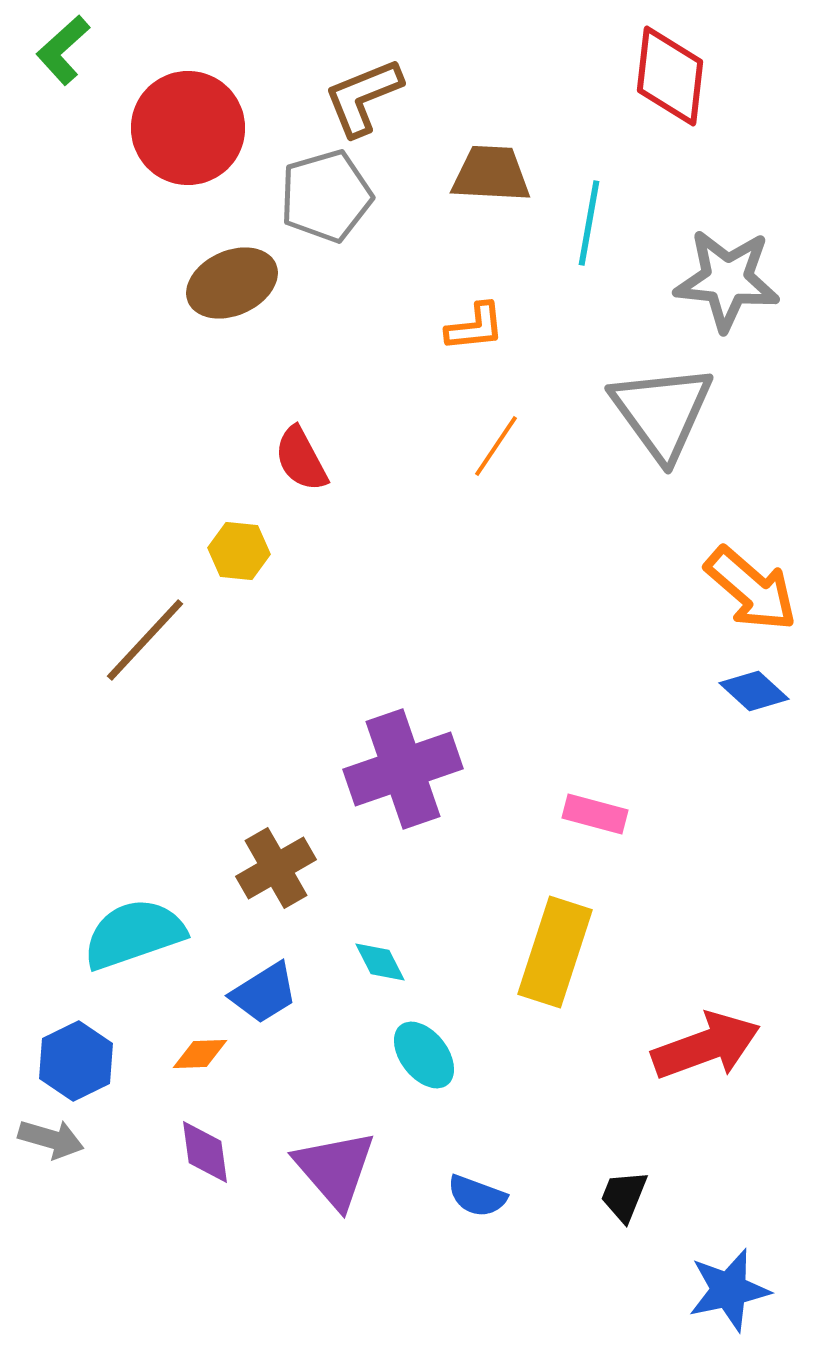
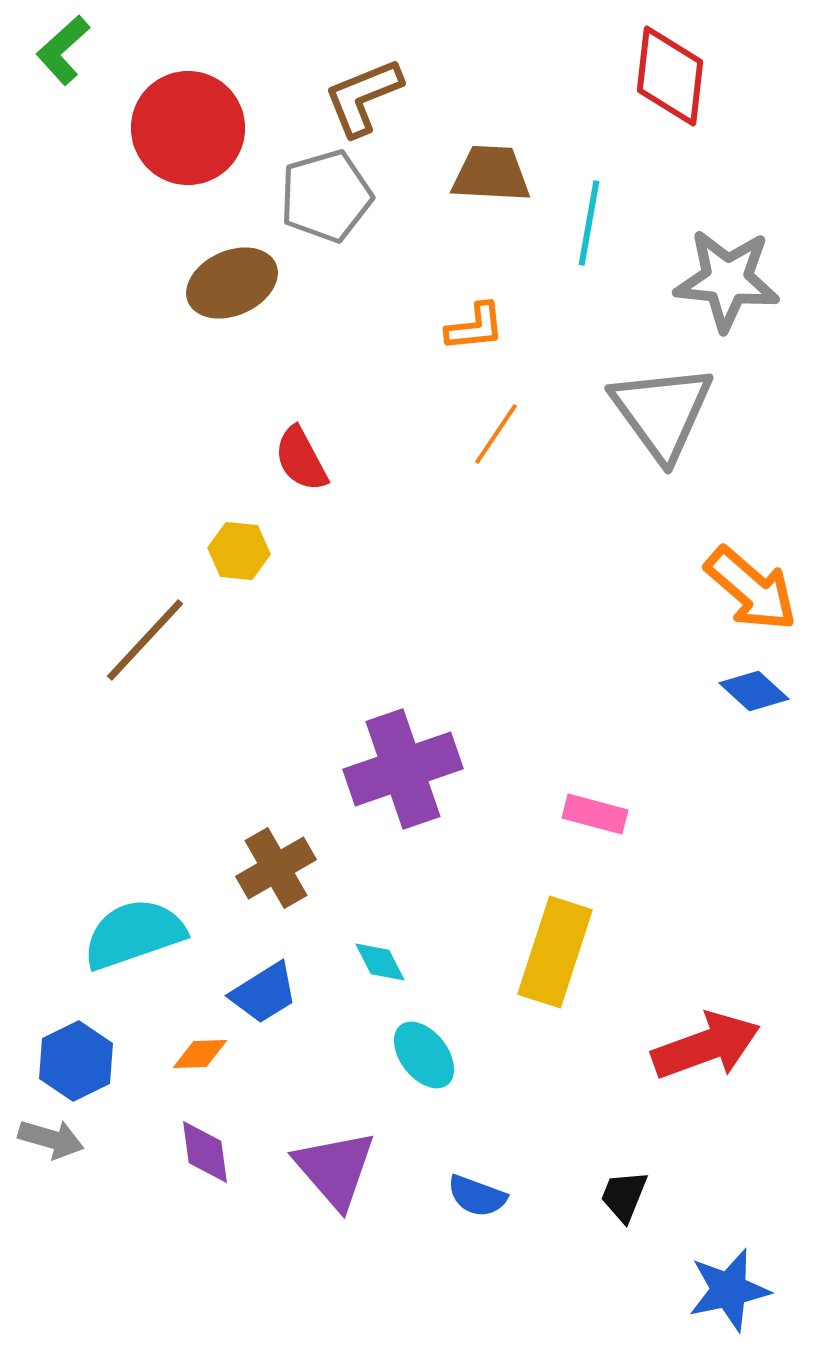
orange line: moved 12 px up
